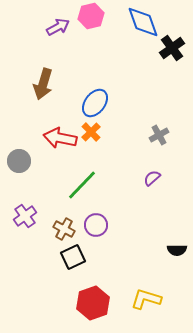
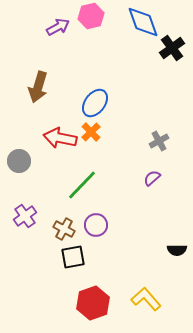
brown arrow: moved 5 px left, 3 px down
gray cross: moved 6 px down
black square: rotated 15 degrees clockwise
yellow L-shape: rotated 32 degrees clockwise
